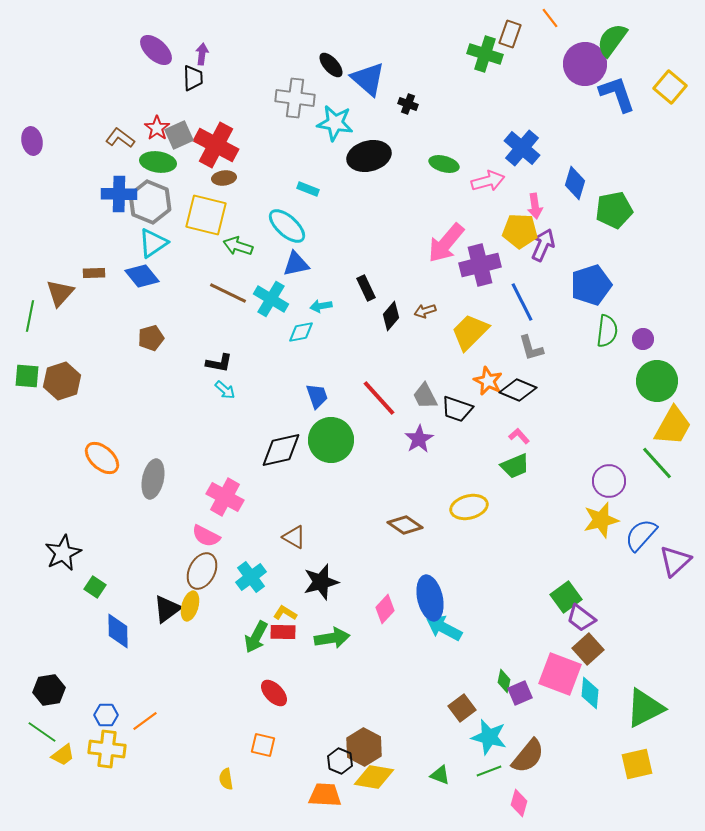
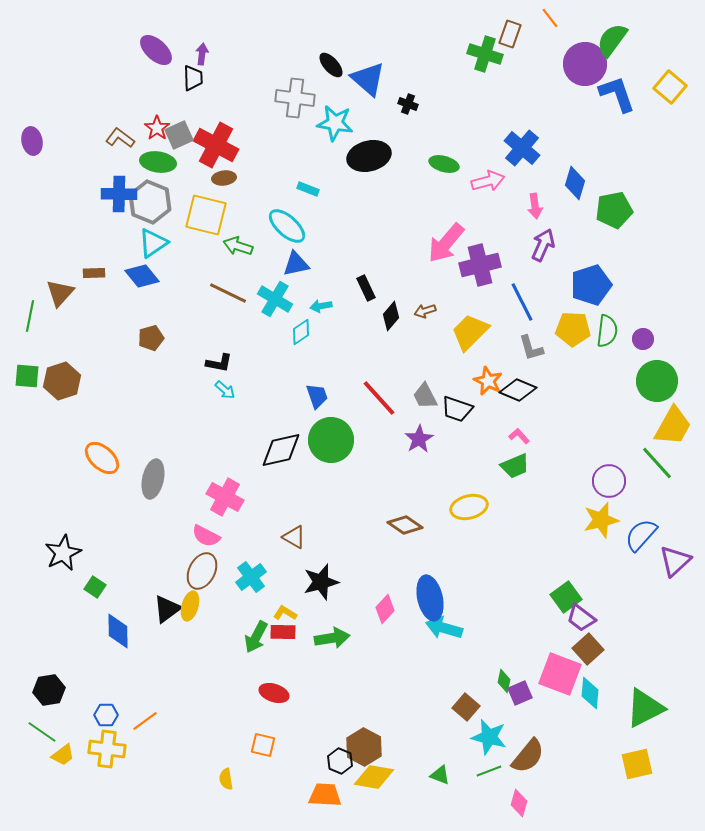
yellow pentagon at (520, 231): moved 53 px right, 98 px down
cyan cross at (271, 299): moved 4 px right
cyan diamond at (301, 332): rotated 24 degrees counterclockwise
cyan arrow at (444, 628): rotated 12 degrees counterclockwise
red ellipse at (274, 693): rotated 28 degrees counterclockwise
brown square at (462, 708): moved 4 px right, 1 px up; rotated 12 degrees counterclockwise
